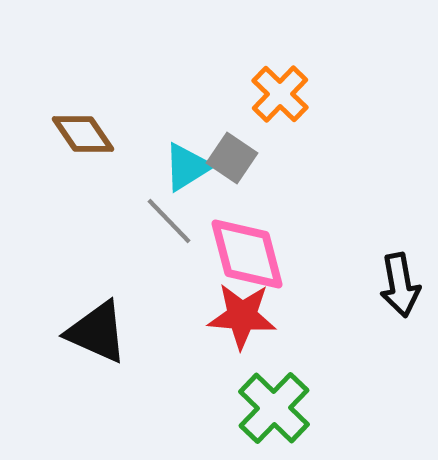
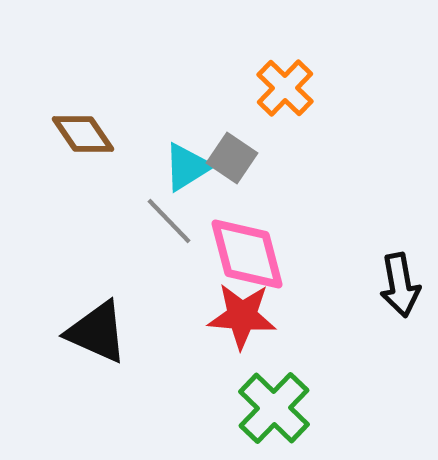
orange cross: moved 5 px right, 6 px up
